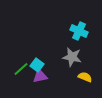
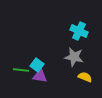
gray star: moved 2 px right
green line: moved 1 px down; rotated 49 degrees clockwise
purple triangle: rotated 21 degrees clockwise
